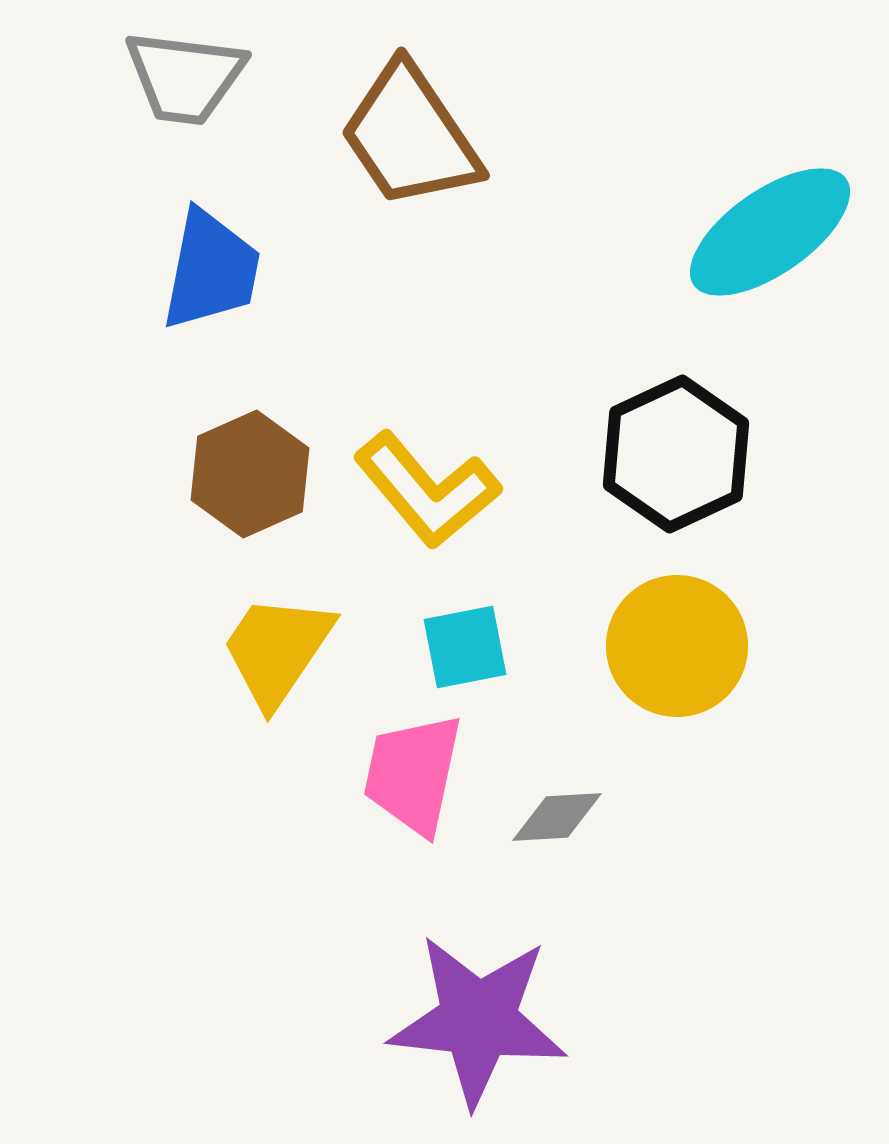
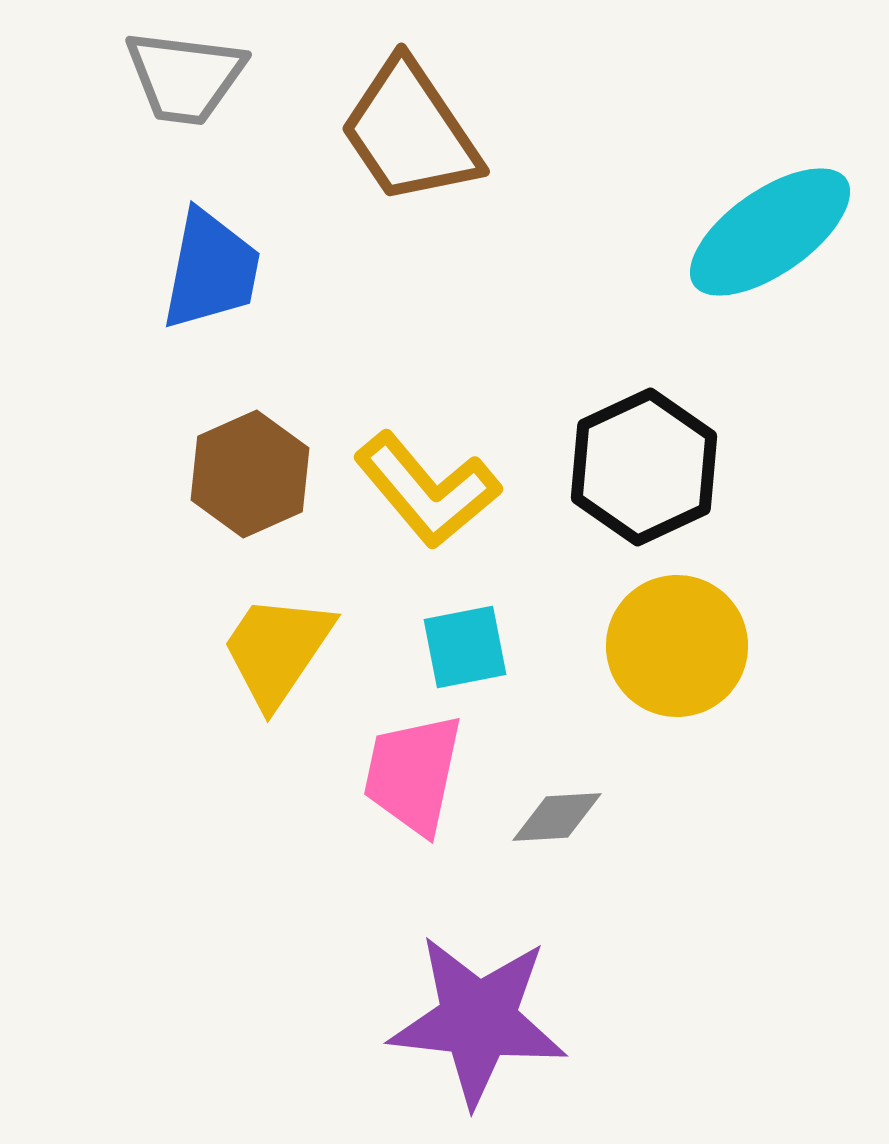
brown trapezoid: moved 4 px up
black hexagon: moved 32 px left, 13 px down
